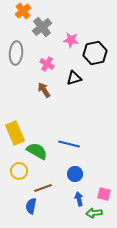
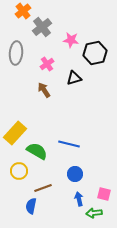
pink cross: rotated 24 degrees clockwise
yellow rectangle: rotated 65 degrees clockwise
